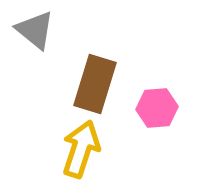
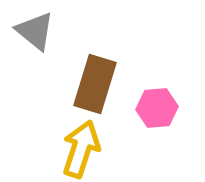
gray triangle: moved 1 px down
